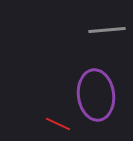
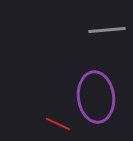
purple ellipse: moved 2 px down
